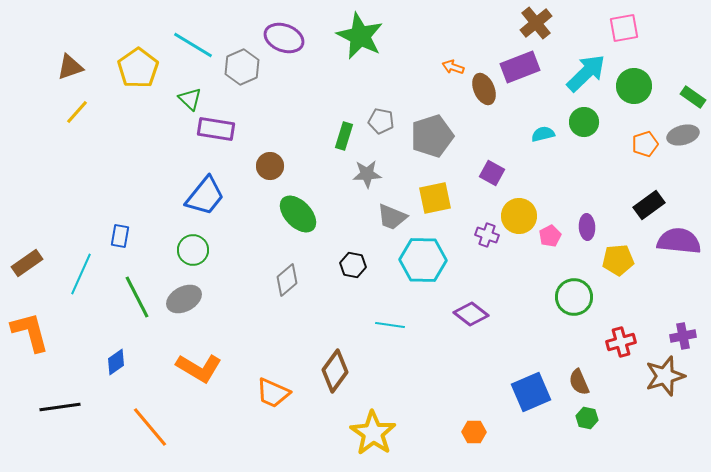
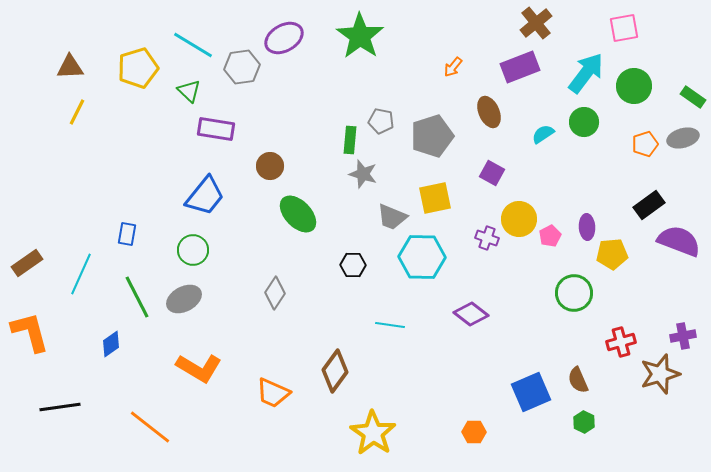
green star at (360, 36): rotated 9 degrees clockwise
purple ellipse at (284, 38): rotated 51 degrees counterclockwise
brown triangle at (70, 67): rotated 16 degrees clockwise
gray hexagon at (242, 67): rotated 16 degrees clockwise
orange arrow at (453, 67): rotated 70 degrees counterclockwise
yellow pentagon at (138, 68): rotated 18 degrees clockwise
cyan arrow at (586, 73): rotated 9 degrees counterclockwise
brown ellipse at (484, 89): moved 5 px right, 23 px down
green triangle at (190, 99): moved 1 px left, 8 px up
yellow line at (77, 112): rotated 16 degrees counterclockwise
cyan semicircle at (543, 134): rotated 20 degrees counterclockwise
gray ellipse at (683, 135): moved 3 px down
green rectangle at (344, 136): moved 6 px right, 4 px down; rotated 12 degrees counterclockwise
gray star at (367, 174): moved 4 px left; rotated 20 degrees clockwise
yellow circle at (519, 216): moved 3 px down
purple cross at (487, 235): moved 3 px down
blue rectangle at (120, 236): moved 7 px right, 2 px up
purple semicircle at (679, 241): rotated 15 degrees clockwise
cyan hexagon at (423, 260): moved 1 px left, 3 px up
yellow pentagon at (618, 260): moved 6 px left, 6 px up
black hexagon at (353, 265): rotated 10 degrees counterclockwise
gray diamond at (287, 280): moved 12 px left, 13 px down; rotated 16 degrees counterclockwise
green circle at (574, 297): moved 4 px up
blue diamond at (116, 362): moved 5 px left, 18 px up
brown star at (665, 376): moved 5 px left, 2 px up
brown semicircle at (579, 382): moved 1 px left, 2 px up
green hexagon at (587, 418): moved 3 px left, 4 px down; rotated 15 degrees clockwise
orange line at (150, 427): rotated 12 degrees counterclockwise
